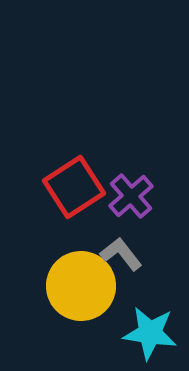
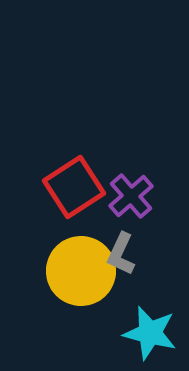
gray L-shape: rotated 117 degrees counterclockwise
yellow circle: moved 15 px up
cyan star: rotated 6 degrees clockwise
